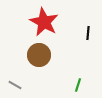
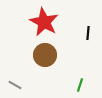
brown circle: moved 6 px right
green line: moved 2 px right
